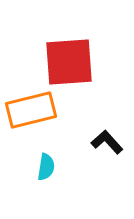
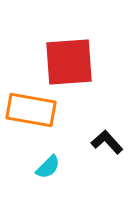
orange rectangle: rotated 24 degrees clockwise
cyan semicircle: moved 2 px right; rotated 36 degrees clockwise
